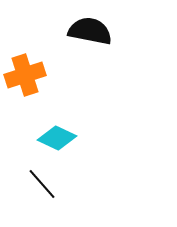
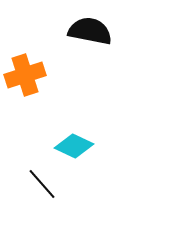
cyan diamond: moved 17 px right, 8 px down
